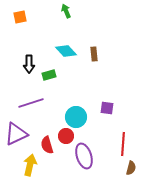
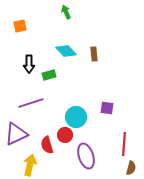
green arrow: moved 1 px down
orange square: moved 9 px down
red circle: moved 1 px left, 1 px up
red line: moved 1 px right
purple ellipse: moved 2 px right
